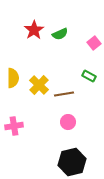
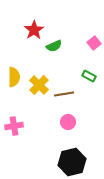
green semicircle: moved 6 px left, 12 px down
yellow semicircle: moved 1 px right, 1 px up
